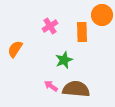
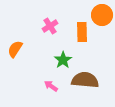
green star: moved 1 px left; rotated 12 degrees counterclockwise
brown semicircle: moved 9 px right, 9 px up
